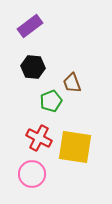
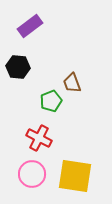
black hexagon: moved 15 px left
yellow square: moved 29 px down
